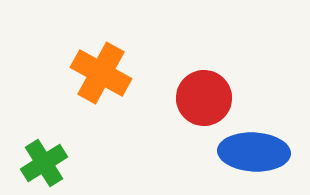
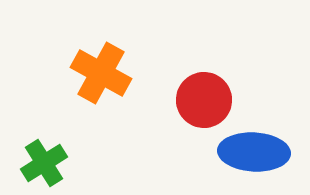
red circle: moved 2 px down
